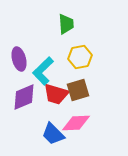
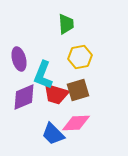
cyan L-shape: moved 4 px down; rotated 24 degrees counterclockwise
